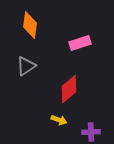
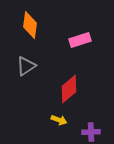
pink rectangle: moved 3 px up
